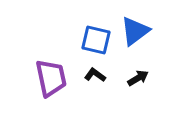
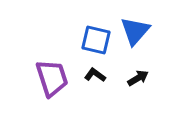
blue triangle: rotated 12 degrees counterclockwise
purple trapezoid: moved 1 px right; rotated 6 degrees counterclockwise
